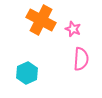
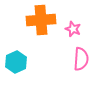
orange cross: rotated 32 degrees counterclockwise
cyan hexagon: moved 11 px left, 11 px up
